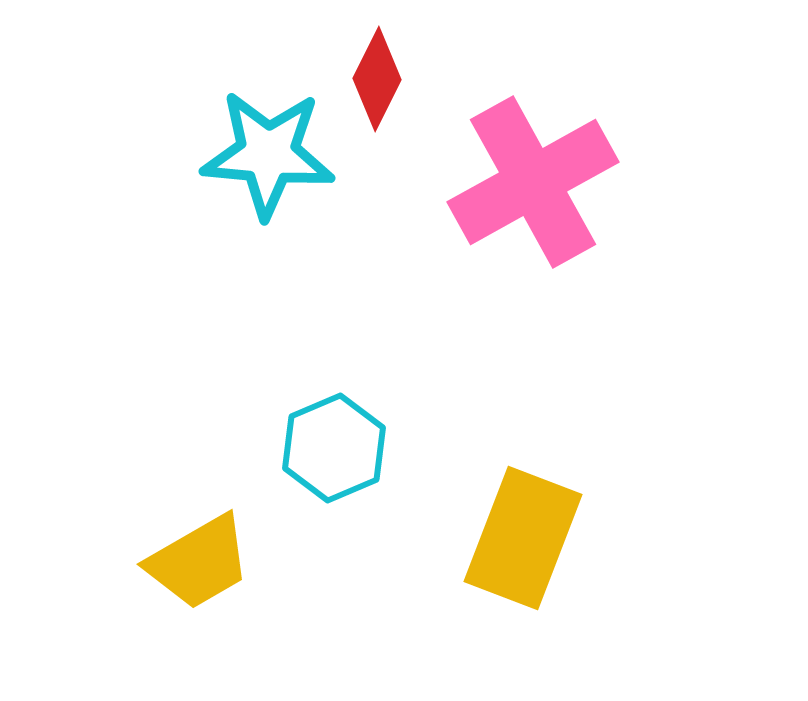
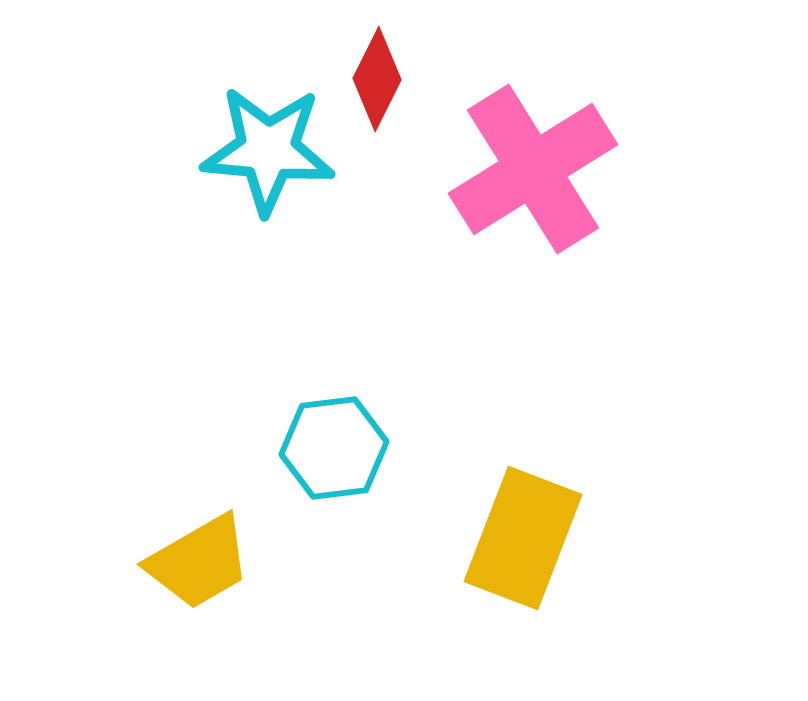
cyan star: moved 4 px up
pink cross: moved 13 px up; rotated 3 degrees counterclockwise
cyan hexagon: rotated 16 degrees clockwise
